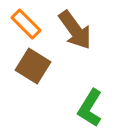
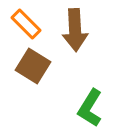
brown arrow: rotated 33 degrees clockwise
